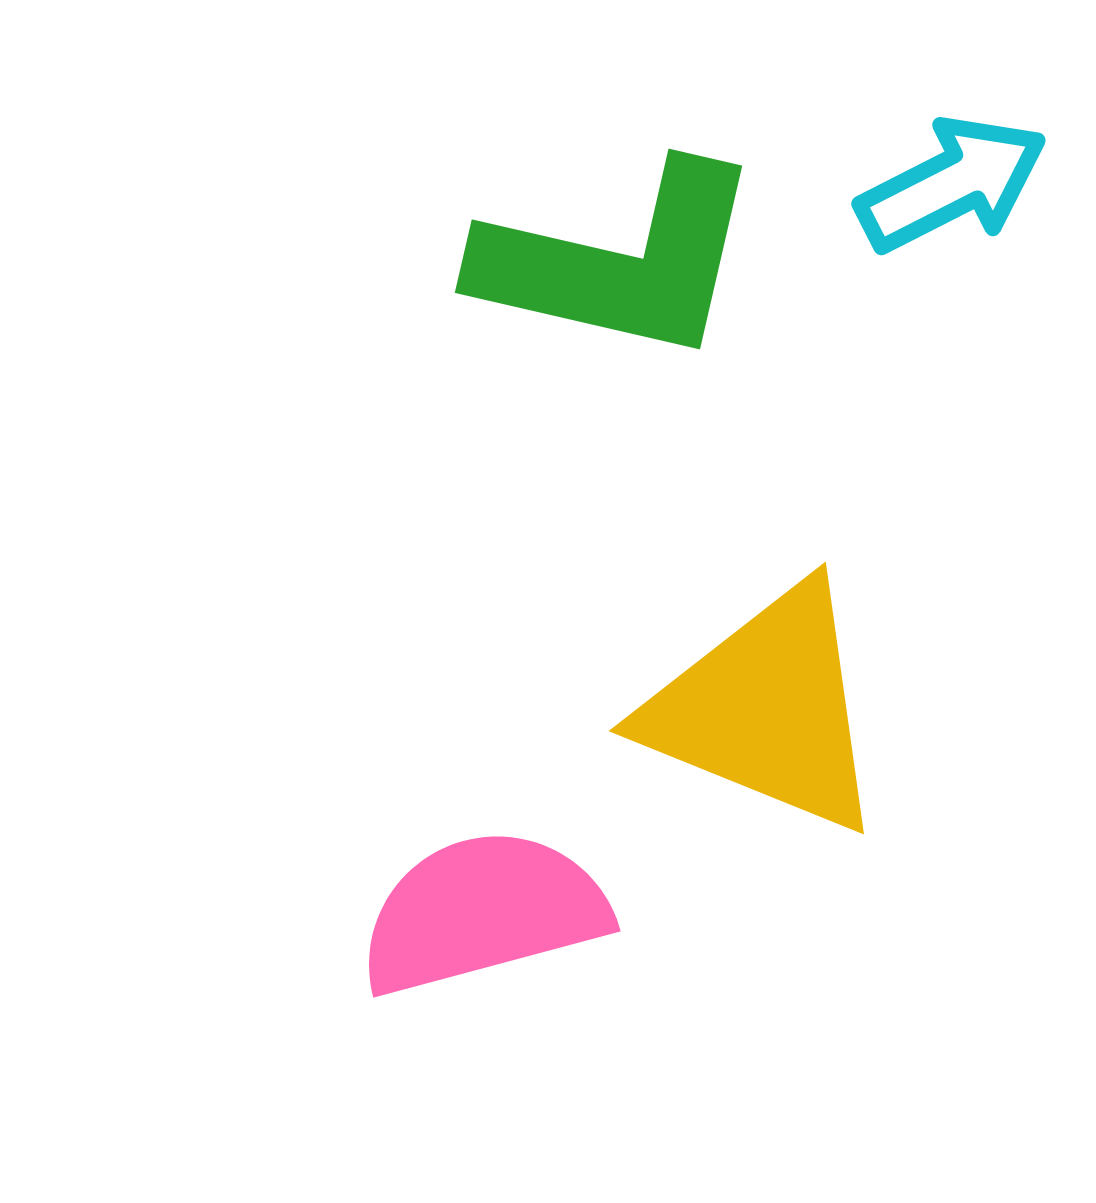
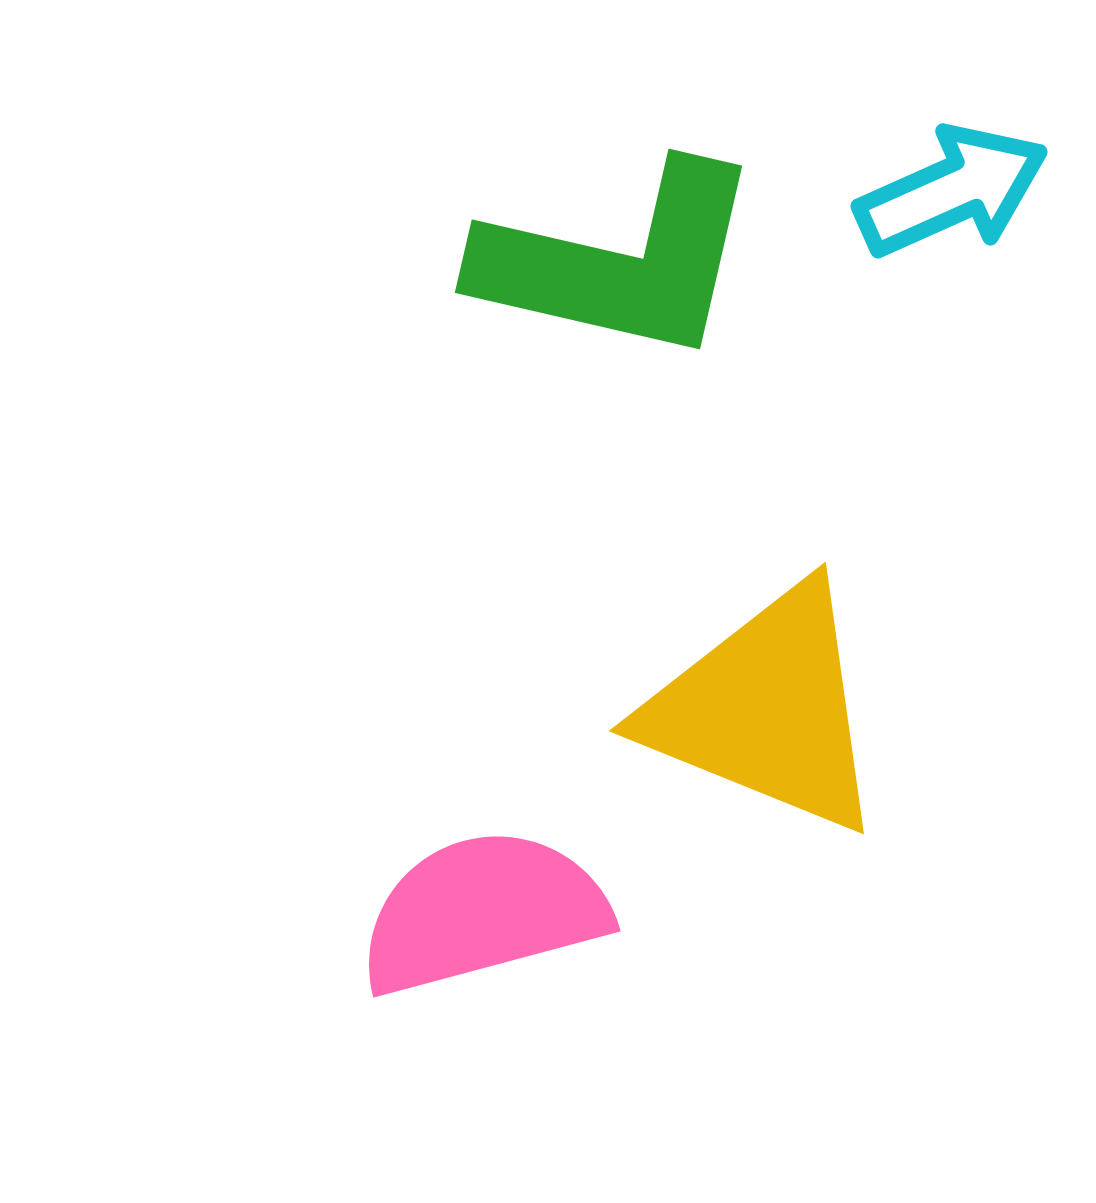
cyan arrow: moved 7 px down; rotated 3 degrees clockwise
